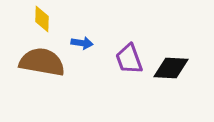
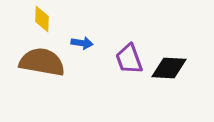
black diamond: moved 2 px left
